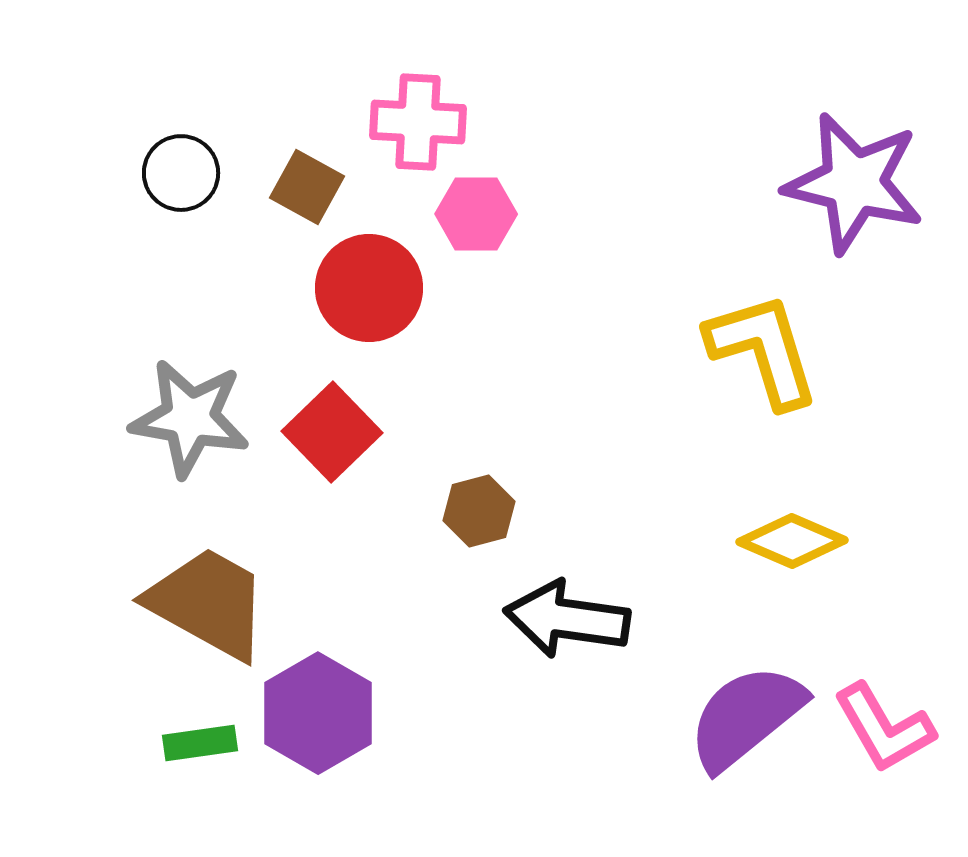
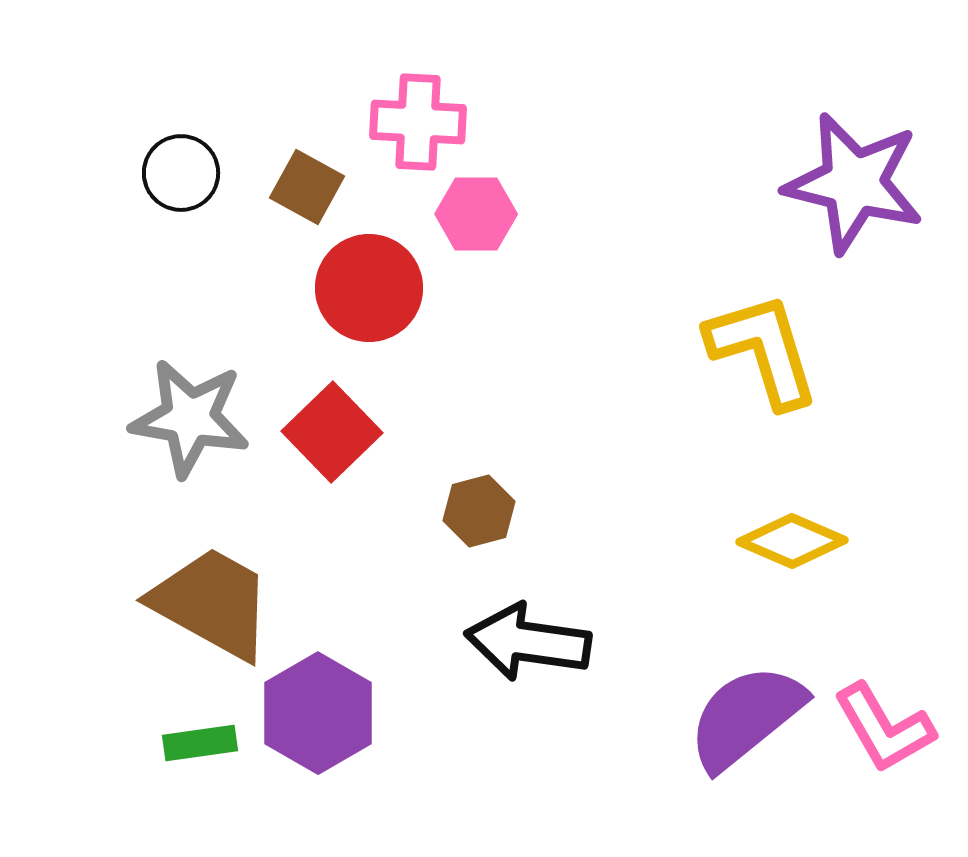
brown trapezoid: moved 4 px right
black arrow: moved 39 px left, 23 px down
